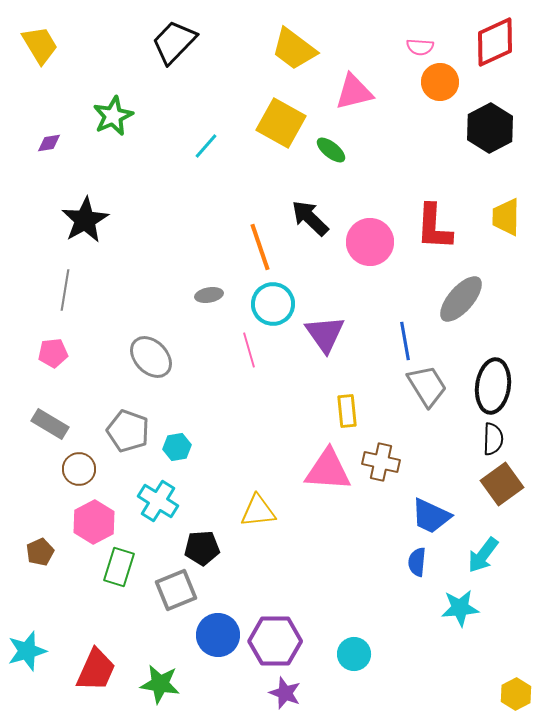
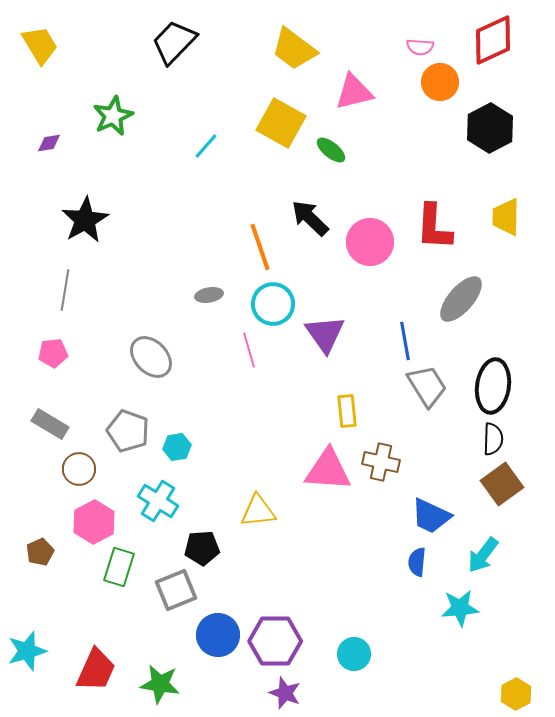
red diamond at (495, 42): moved 2 px left, 2 px up
